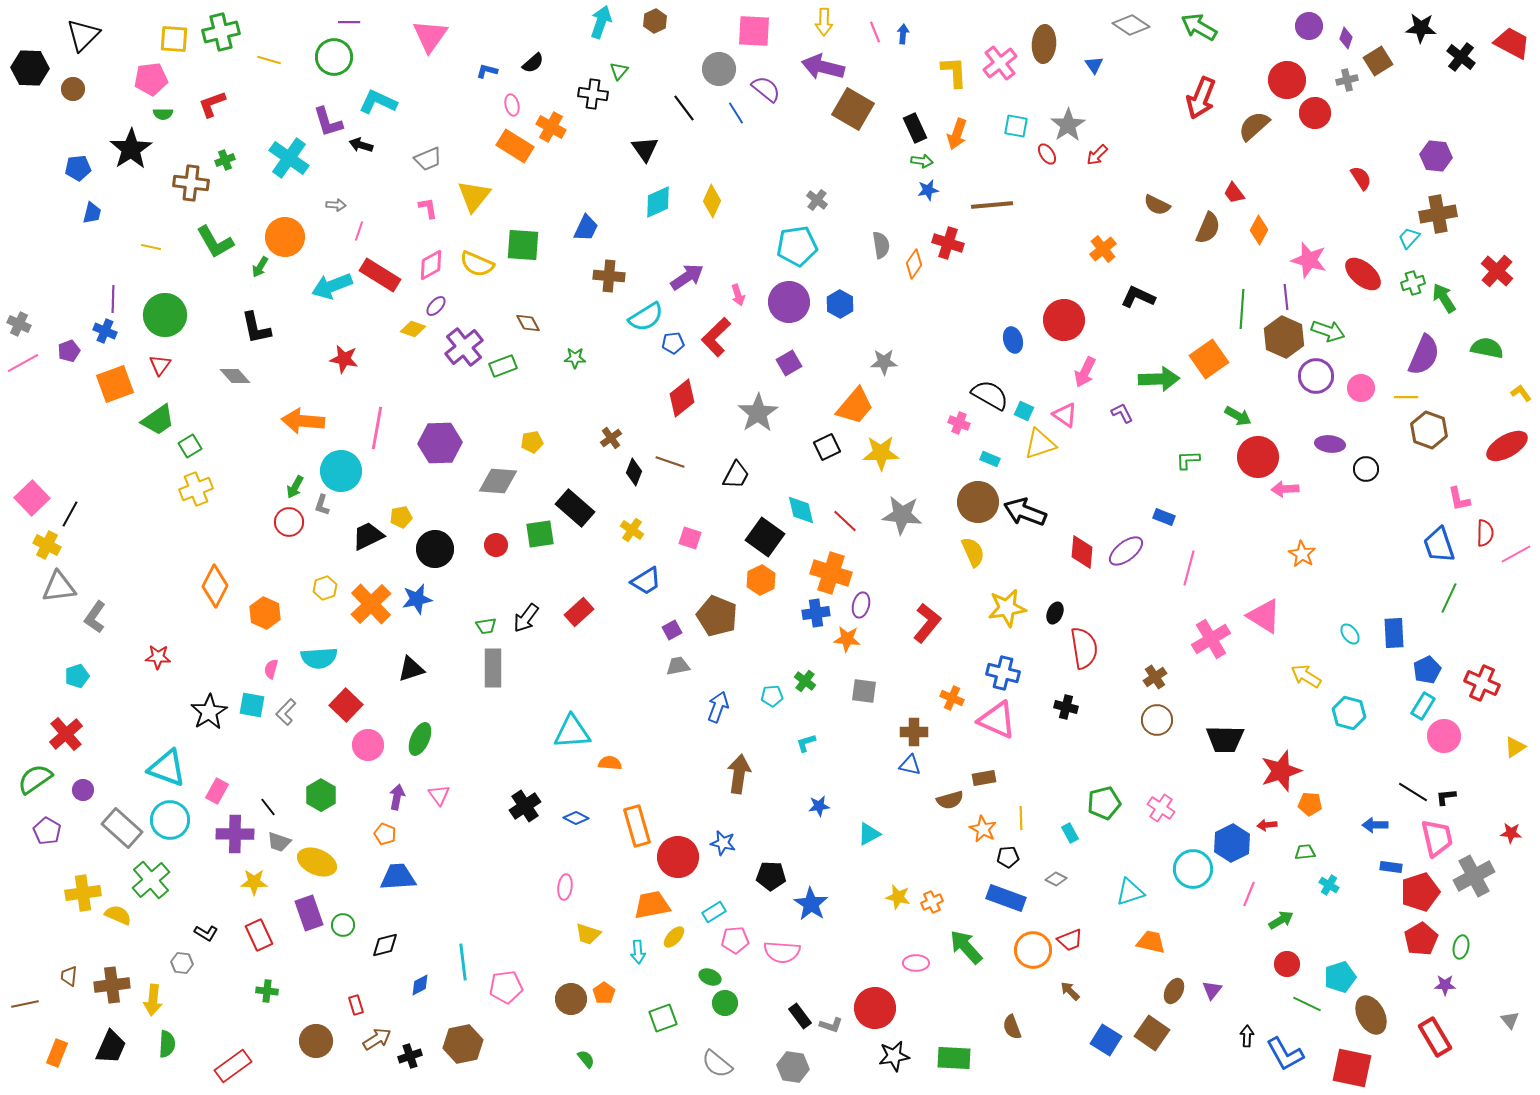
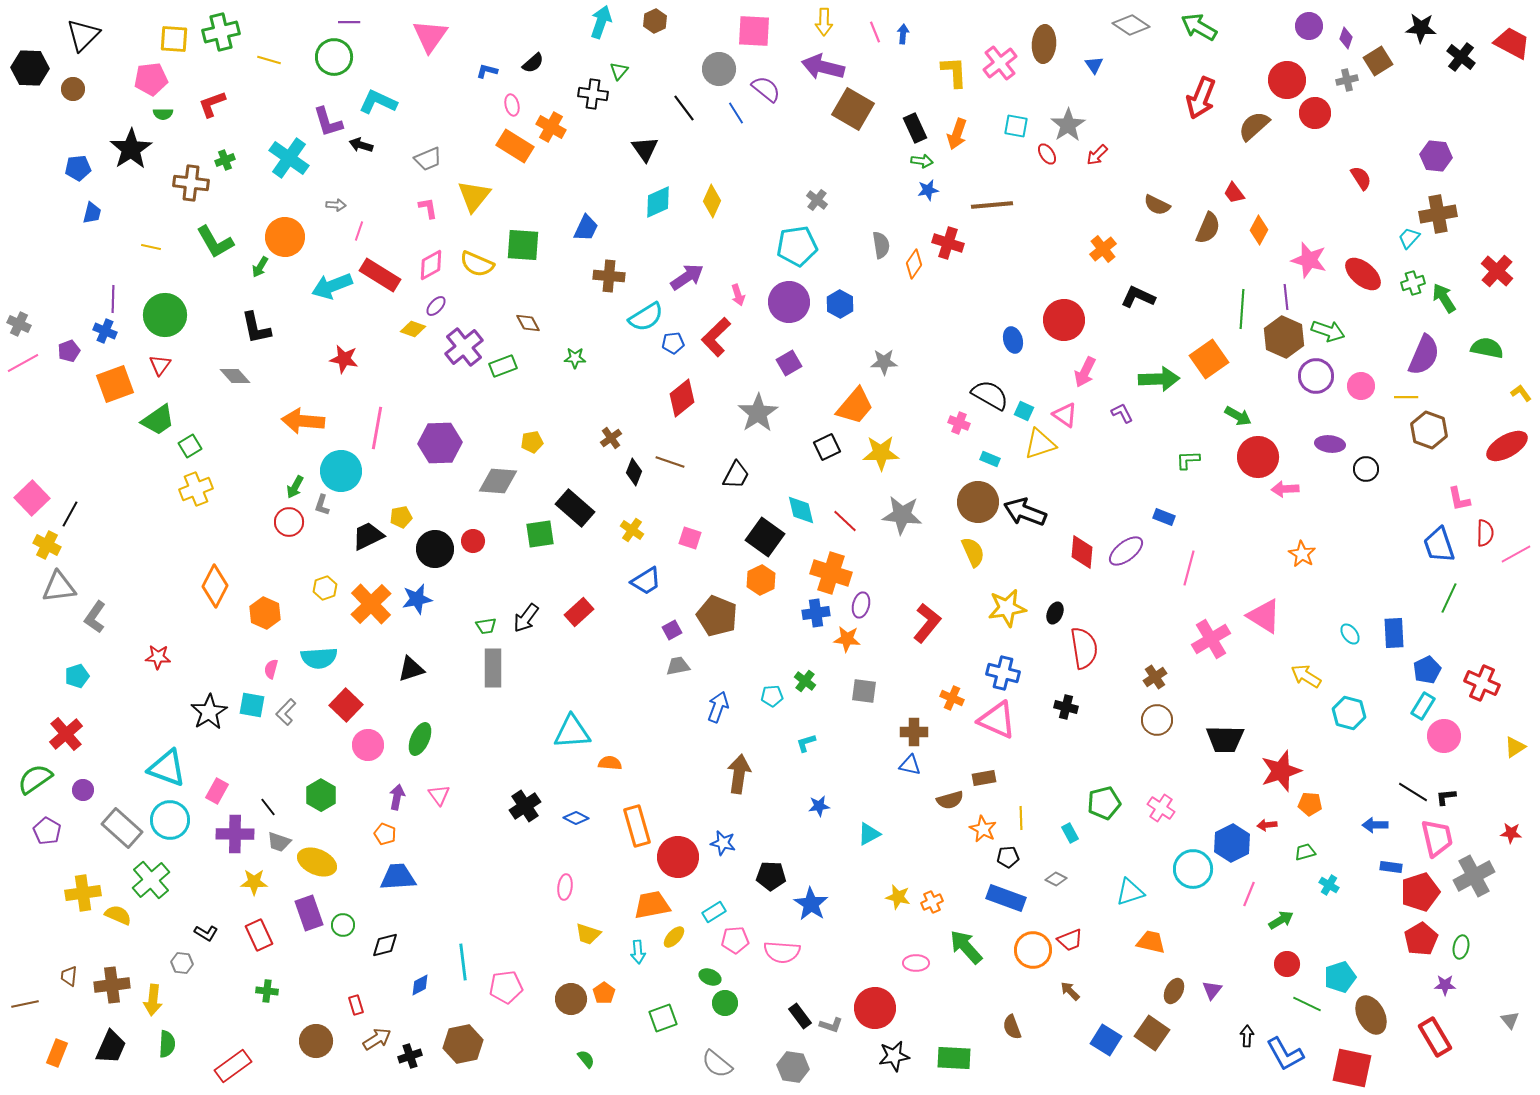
pink circle at (1361, 388): moved 2 px up
red circle at (496, 545): moved 23 px left, 4 px up
green trapezoid at (1305, 852): rotated 10 degrees counterclockwise
